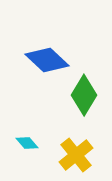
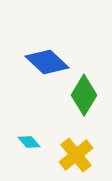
blue diamond: moved 2 px down
cyan diamond: moved 2 px right, 1 px up
